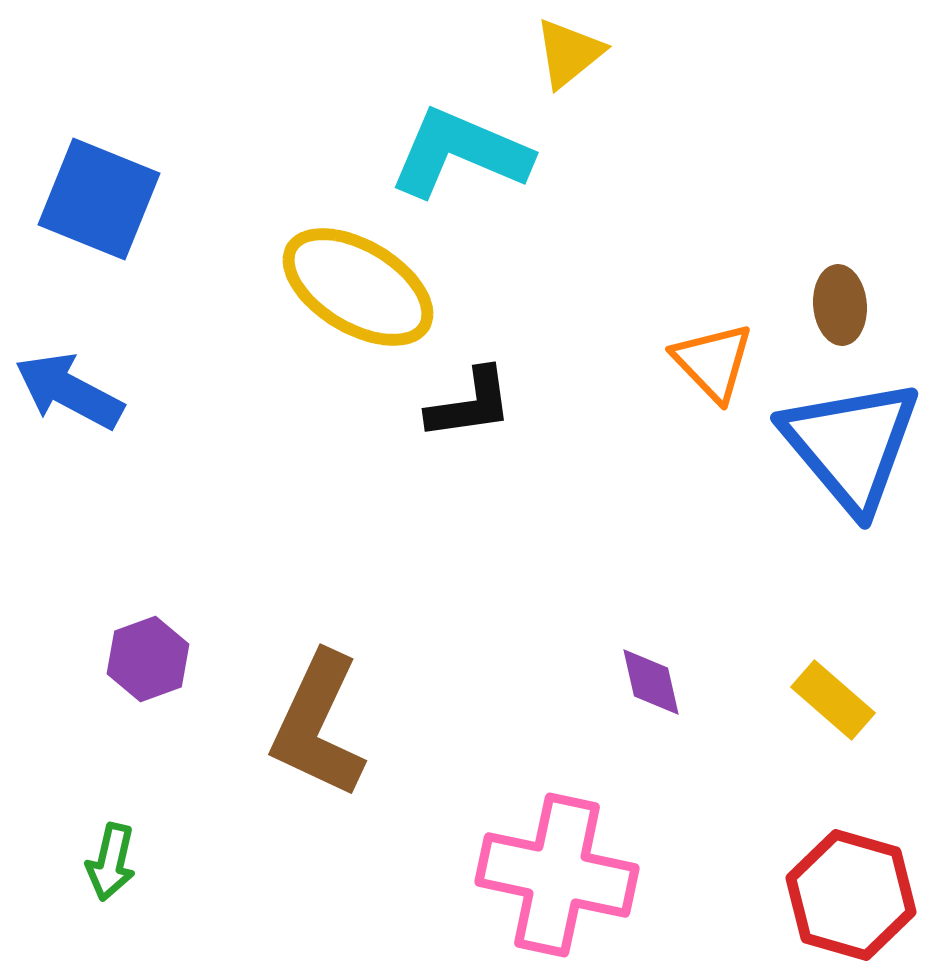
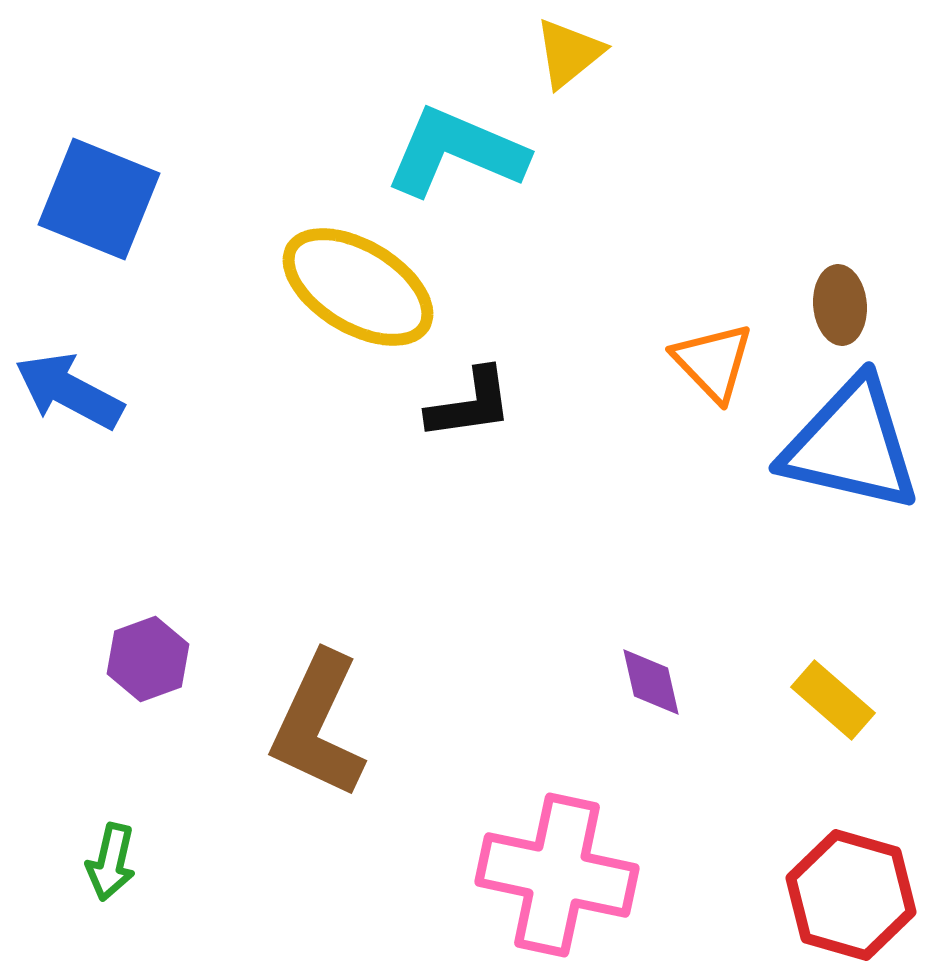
cyan L-shape: moved 4 px left, 1 px up
blue triangle: rotated 37 degrees counterclockwise
